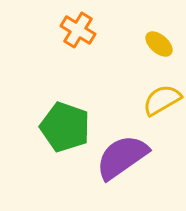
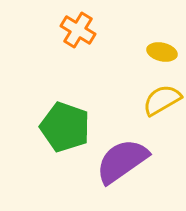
yellow ellipse: moved 3 px right, 8 px down; rotated 28 degrees counterclockwise
purple semicircle: moved 4 px down
